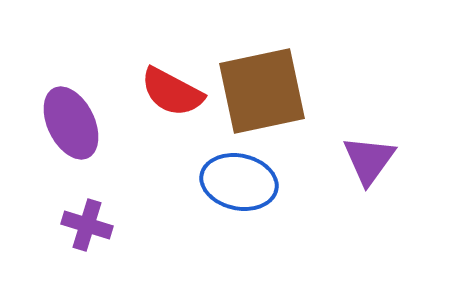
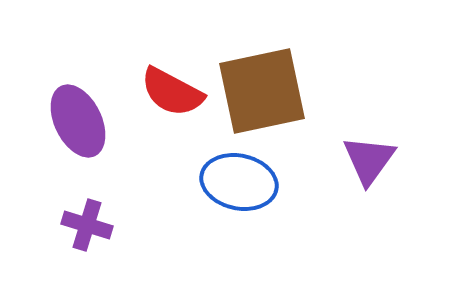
purple ellipse: moved 7 px right, 2 px up
